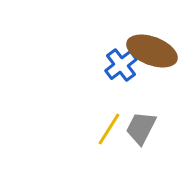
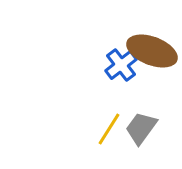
gray trapezoid: rotated 9 degrees clockwise
